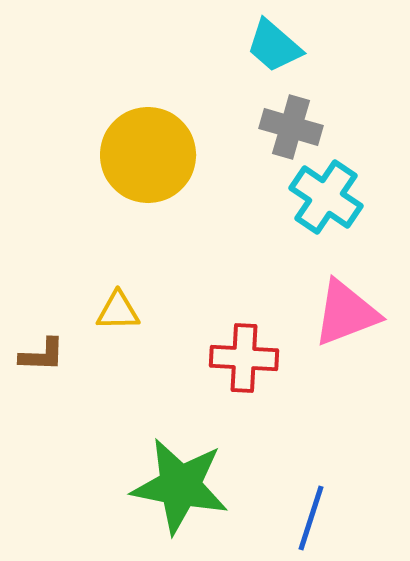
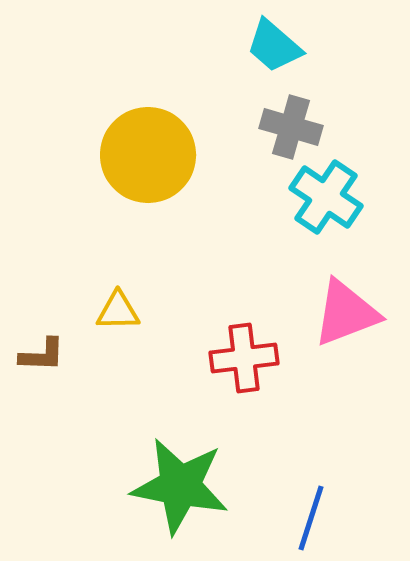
red cross: rotated 10 degrees counterclockwise
